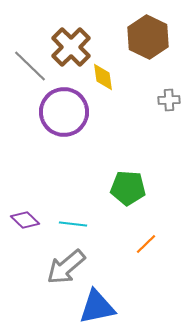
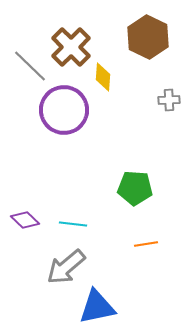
yellow diamond: rotated 12 degrees clockwise
purple circle: moved 2 px up
green pentagon: moved 7 px right
orange line: rotated 35 degrees clockwise
